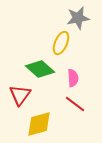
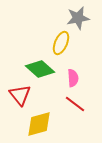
red triangle: rotated 15 degrees counterclockwise
